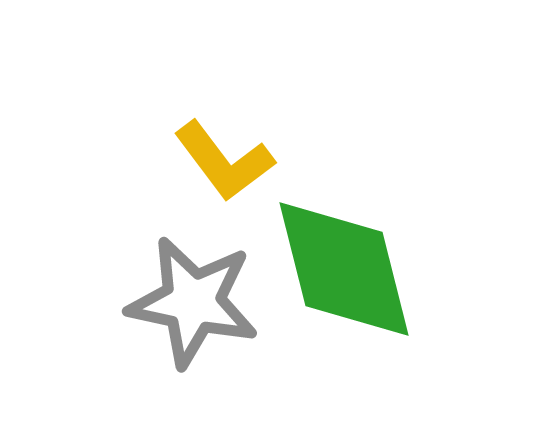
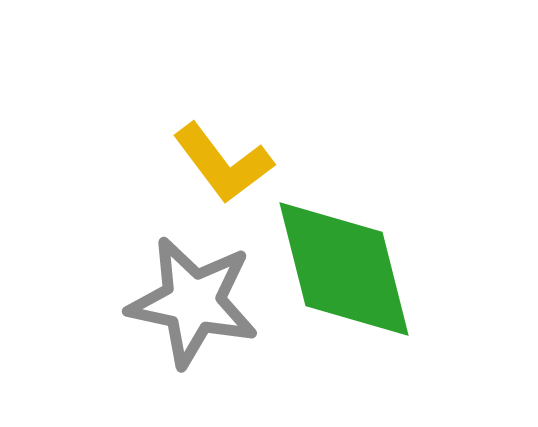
yellow L-shape: moved 1 px left, 2 px down
